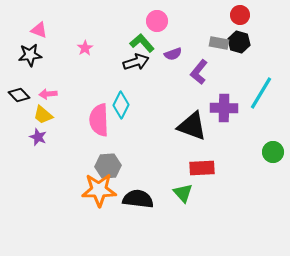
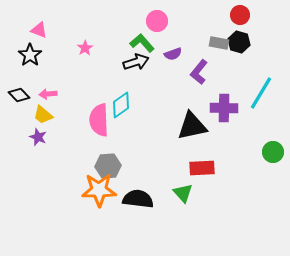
black star: rotated 30 degrees counterclockwise
cyan diamond: rotated 28 degrees clockwise
black triangle: rotated 32 degrees counterclockwise
